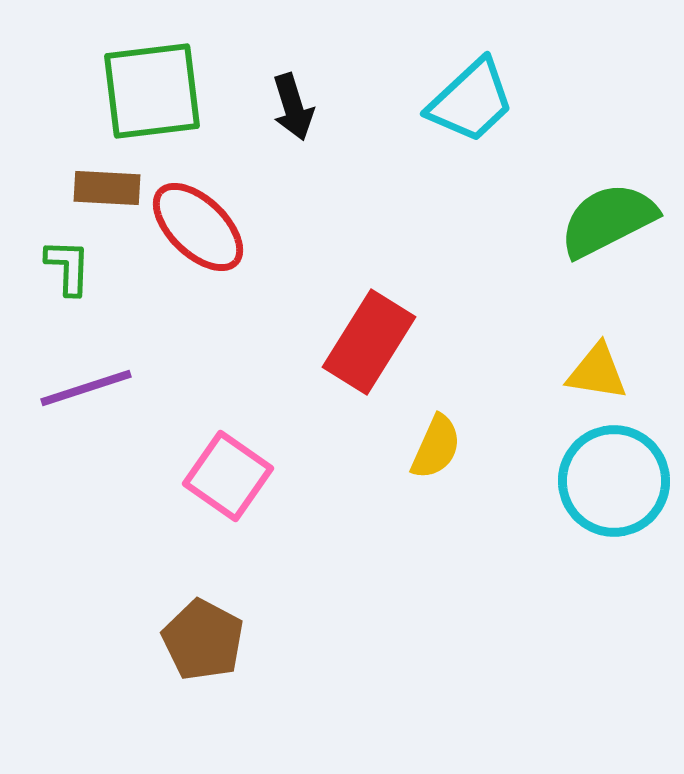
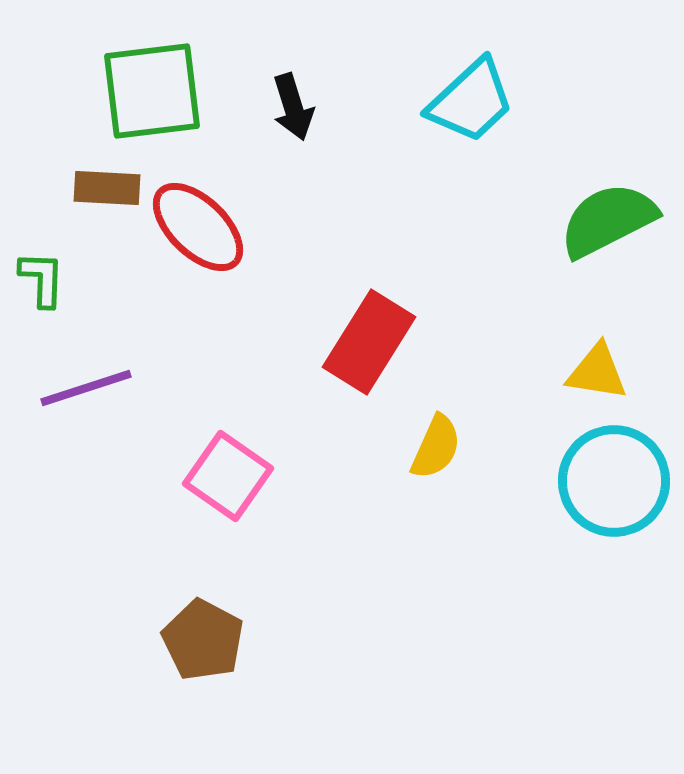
green L-shape: moved 26 px left, 12 px down
